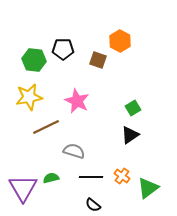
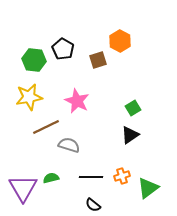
black pentagon: rotated 30 degrees clockwise
brown square: rotated 36 degrees counterclockwise
gray semicircle: moved 5 px left, 6 px up
orange cross: rotated 35 degrees clockwise
